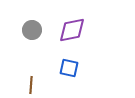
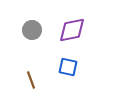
blue square: moved 1 px left, 1 px up
brown line: moved 5 px up; rotated 24 degrees counterclockwise
